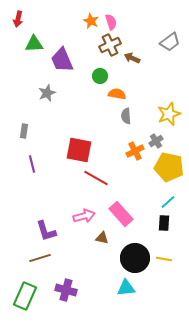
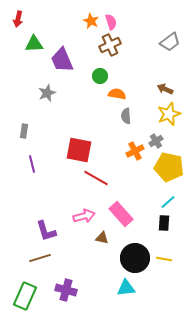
brown arrow: moved 33 px right, 31 px down
